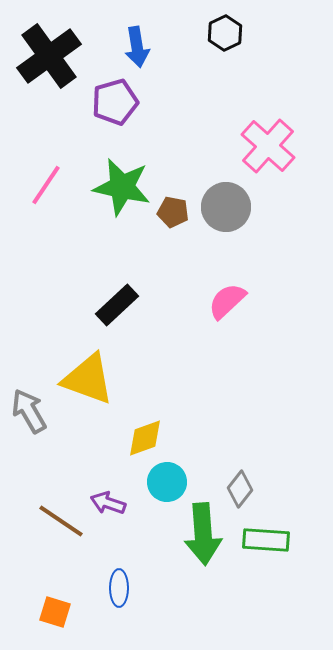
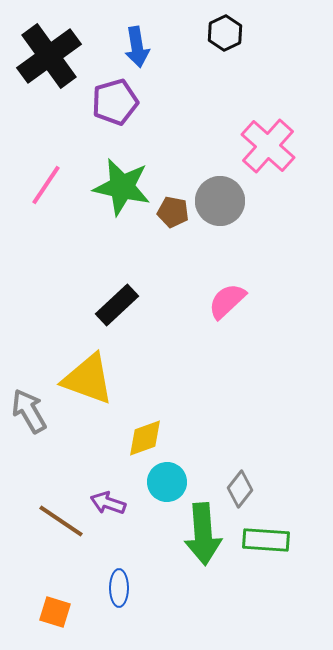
gray circle: moved 6 px left, 6 px up
